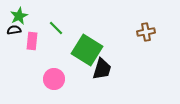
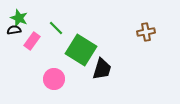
green star: moved 2 px down; rotated 24 degrees counterclockwise
pink rectangle: rotated 30 degrees clockwise
green square: moved 6 px left
